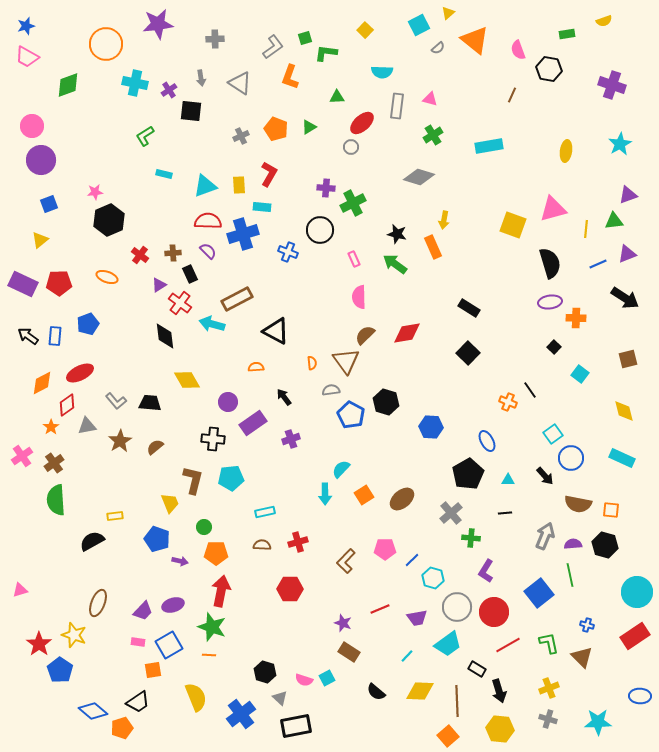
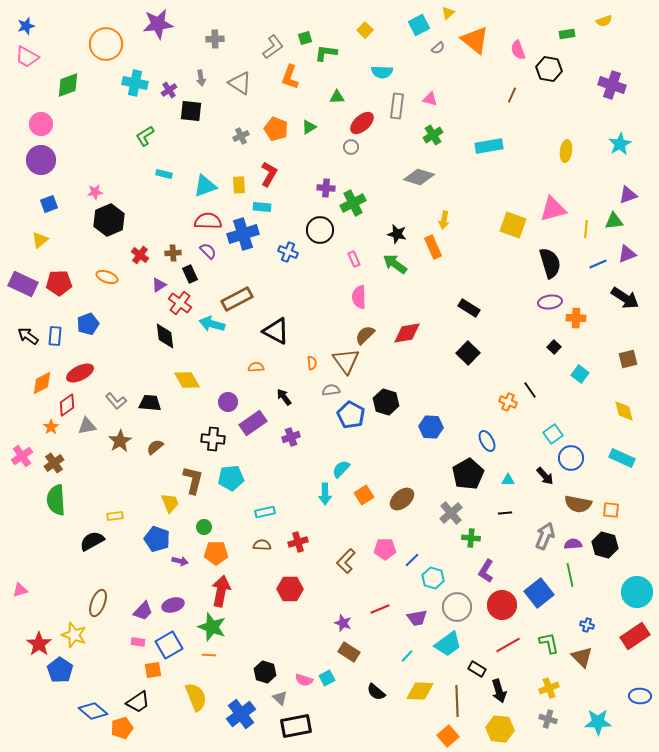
pink circle at (32, 126): moved 9 px right, 2 px up
purple cross at (291, 439): moved 2 px up
red circle at (494, 612): moved 8 px right, 7 px up
